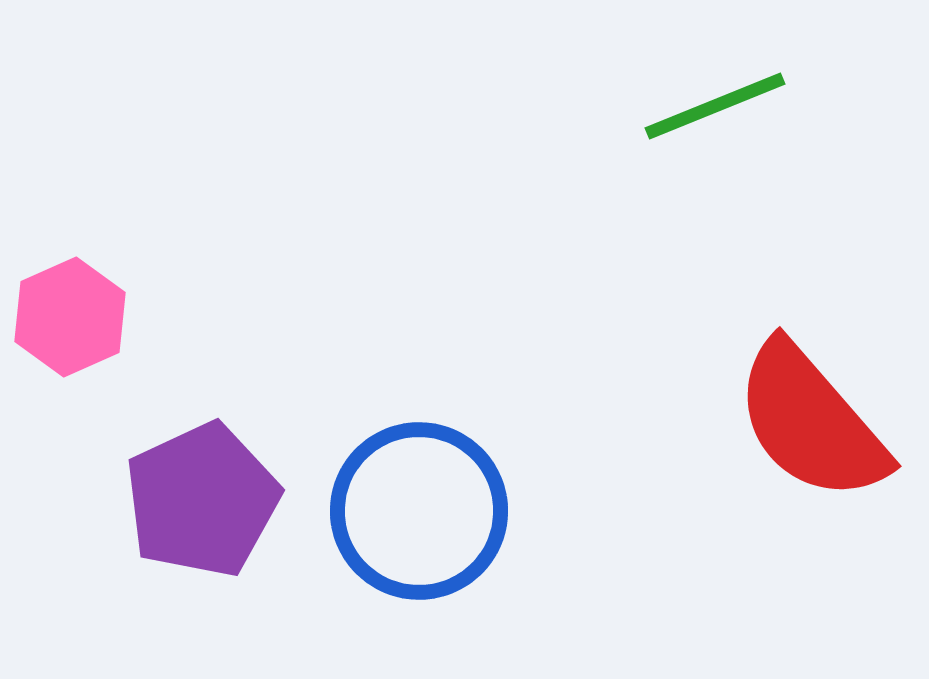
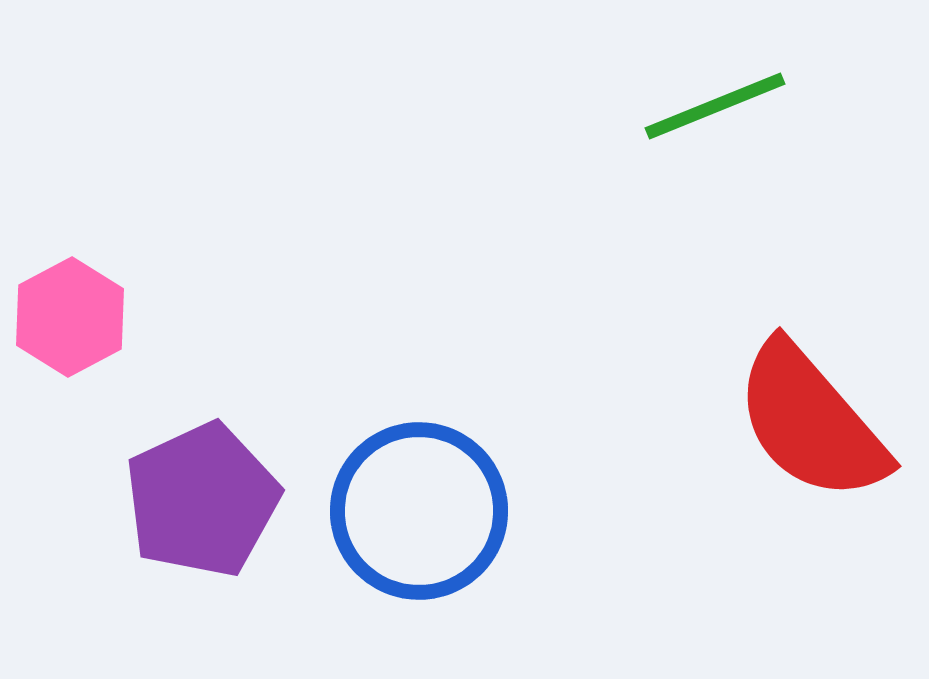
pink hexagon: rotated 4 degrees counterclockwise
